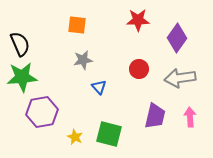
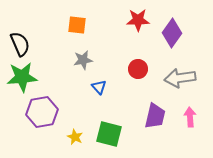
purple diamond: moved 5 px left, 5 px up
red circle: moved 1 px left
